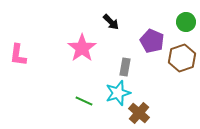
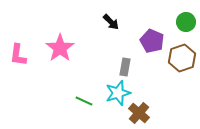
pink star: moved 22 px left
